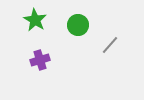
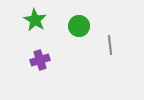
green circle: moved 1 px right, 1 px down
gray line: rotated 48 degrees counterclockwise
